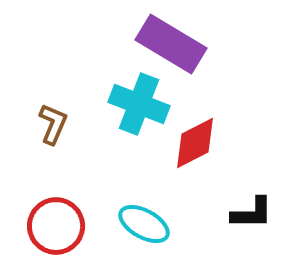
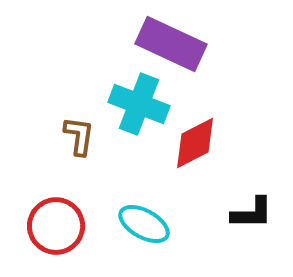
purple rectangle: rotated 6 degrees counterclockwise
brown L-shape: moved 26 px right, 12 px down; rotated 15 degrees counterclockwise
